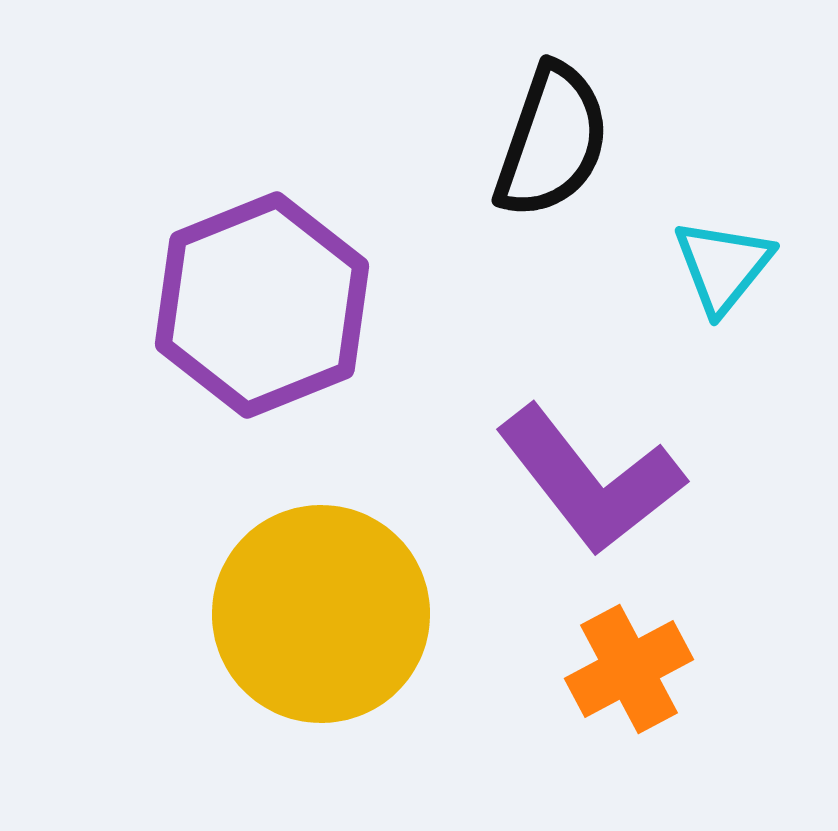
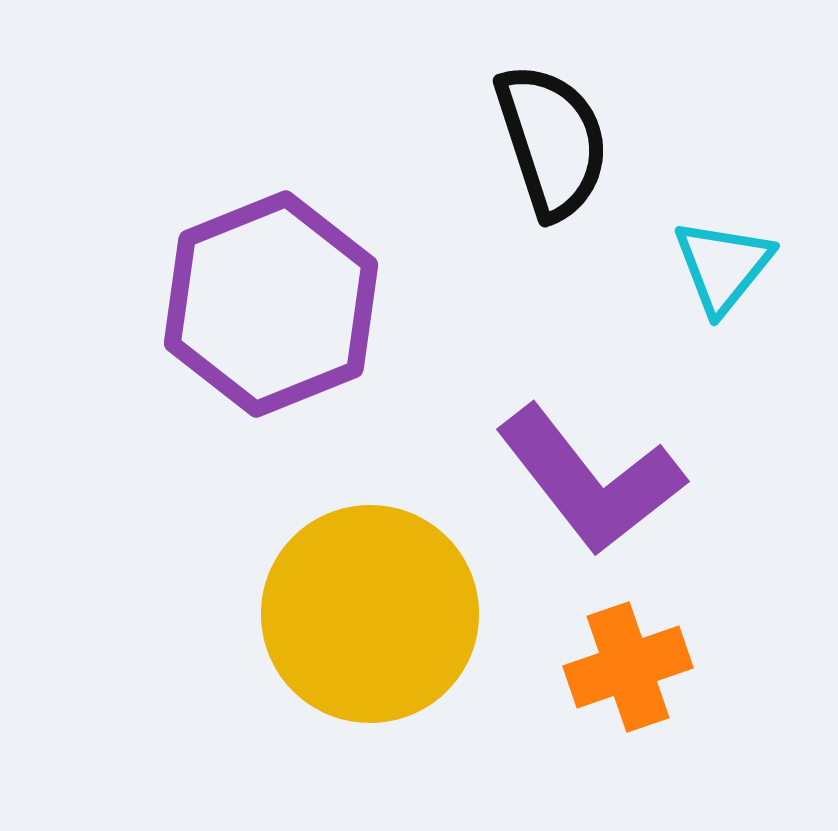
black semicircle: rotated 37 degrees counterclockwise
purple hexagon: moved 9 px right, 1 px up
yellow circle: moved 49 px right
orange cross: moved 1 px left, 2 px up; rotated 9 degrees clockwise
